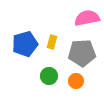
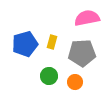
orange circle: moved 1 px left, 1 px down
